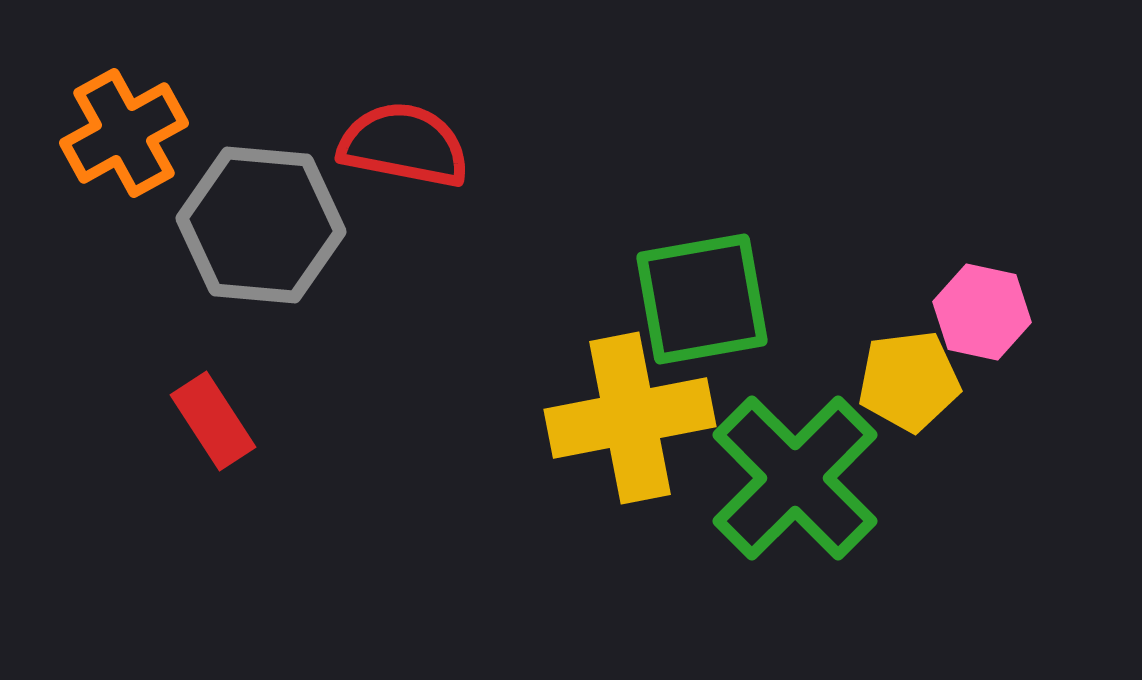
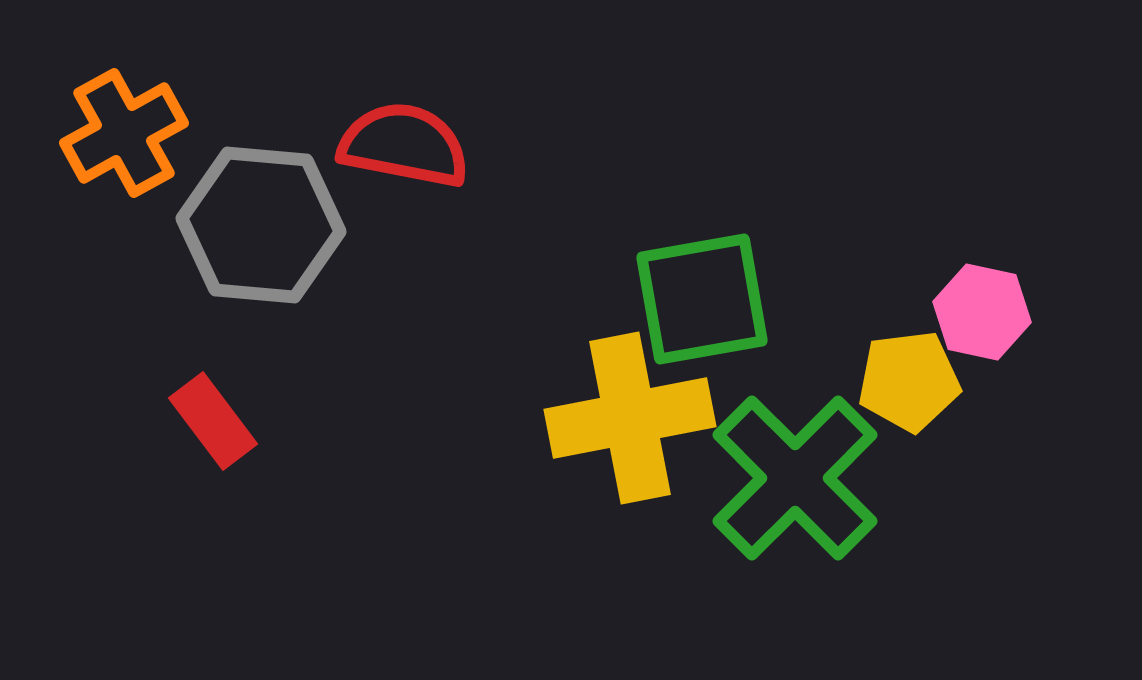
red rectangle: rotated 4 degrees counterclockwise
